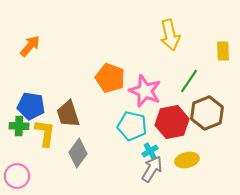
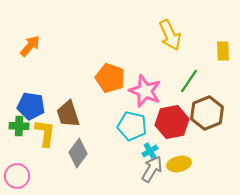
yellow arrow: rotated 12 degrees counterclockwise
yellow ellipse: moved 8 px left, 4 px down
